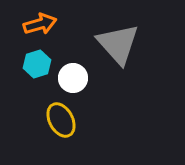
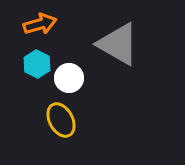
gray triangle: rotated 18 degrees counterclockwise
cyan hexagon: rotated 16 degrees counterclockwise
white circle: moved 4 px left
